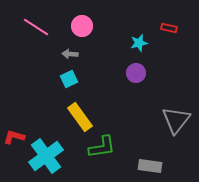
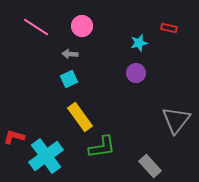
gray rectangle: rotated 40 degrees clockwise
